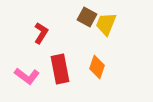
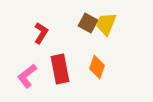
brown square: moved 1 px right, 6 px down
pink L-shape: rotated 105 degrees clockwise
